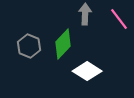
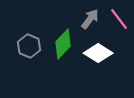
gray arrow: moved 5 px right, 5 px down; rotated 35 degrees clockwise
white diamond: moved 11 px right, 18 px up
